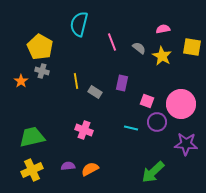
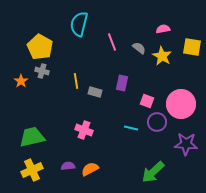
gray rectangle: rotated 16 degrees counterclockwise
